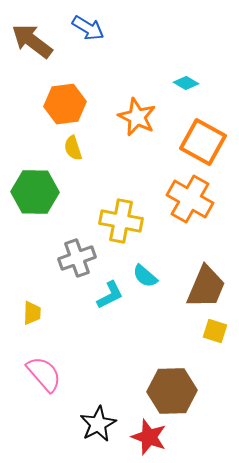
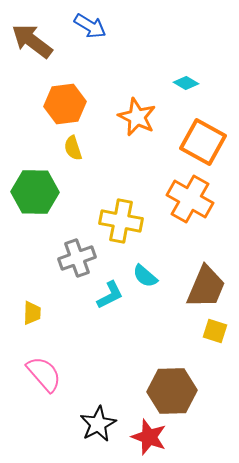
blue arrow: moved 2 px right, 2 px up
